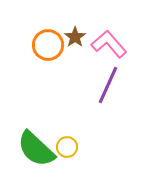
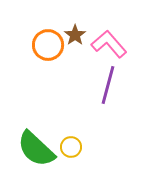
brown star: moved 2 px up
purple line: rotated 9 degrees counterclockwise
yellow circle: moved 4 px right
